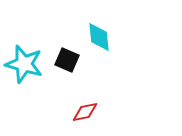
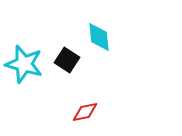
black square: rotated 10 degrees clockwise
